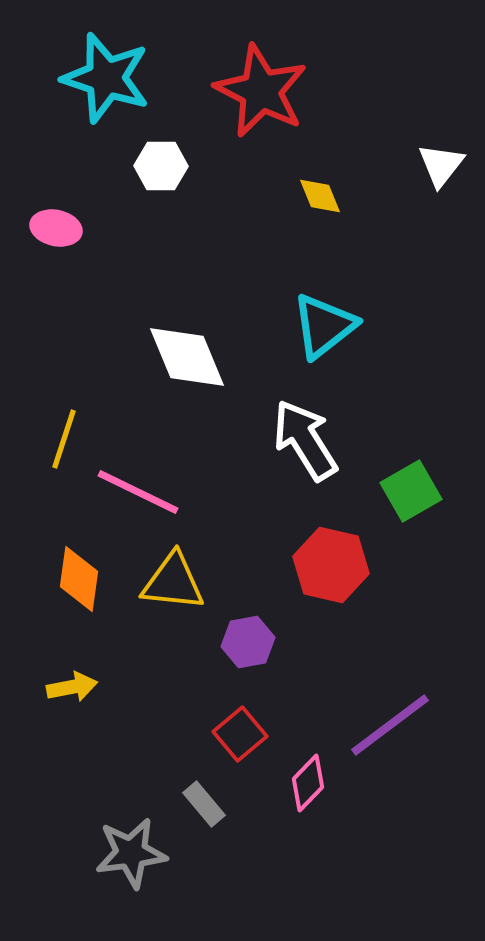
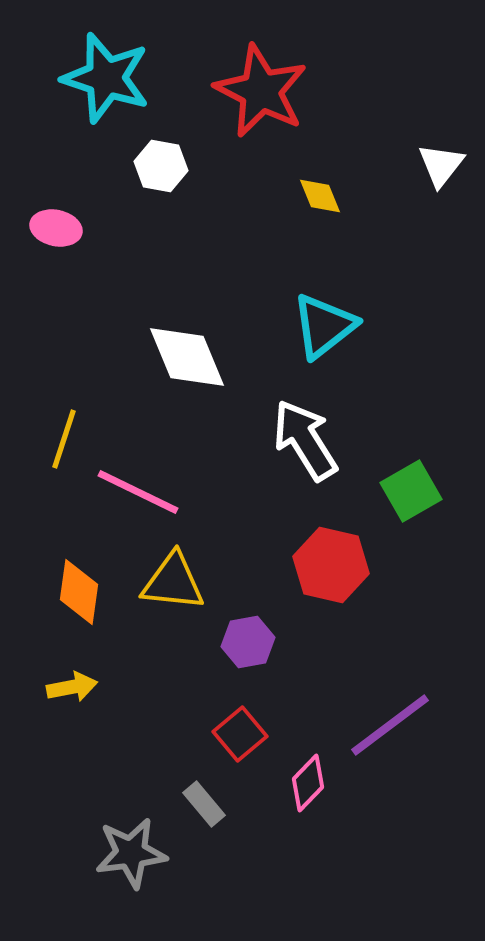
white hexagon: rotated 9 degrees clockwise
orange diamond: moved 13 px down
